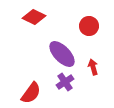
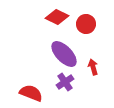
red diamond: moved 23 px right
red circle: moved 3 px left, 2 px up
purple ellipse: moved 2 px right
red semicircle: rotated 105 degrees counterclockwise
